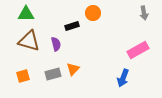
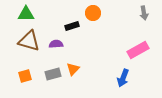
purple semicircle: rotated 80 degrees counterclockwise
orange square: moved 2 px right
